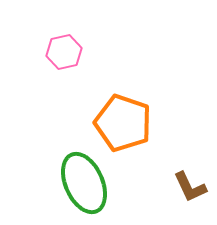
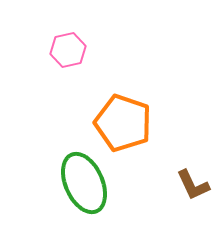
pink hexagon: moved 4 px right, 2 px up
brown L-shape: moved 3 px right, 2 px up
